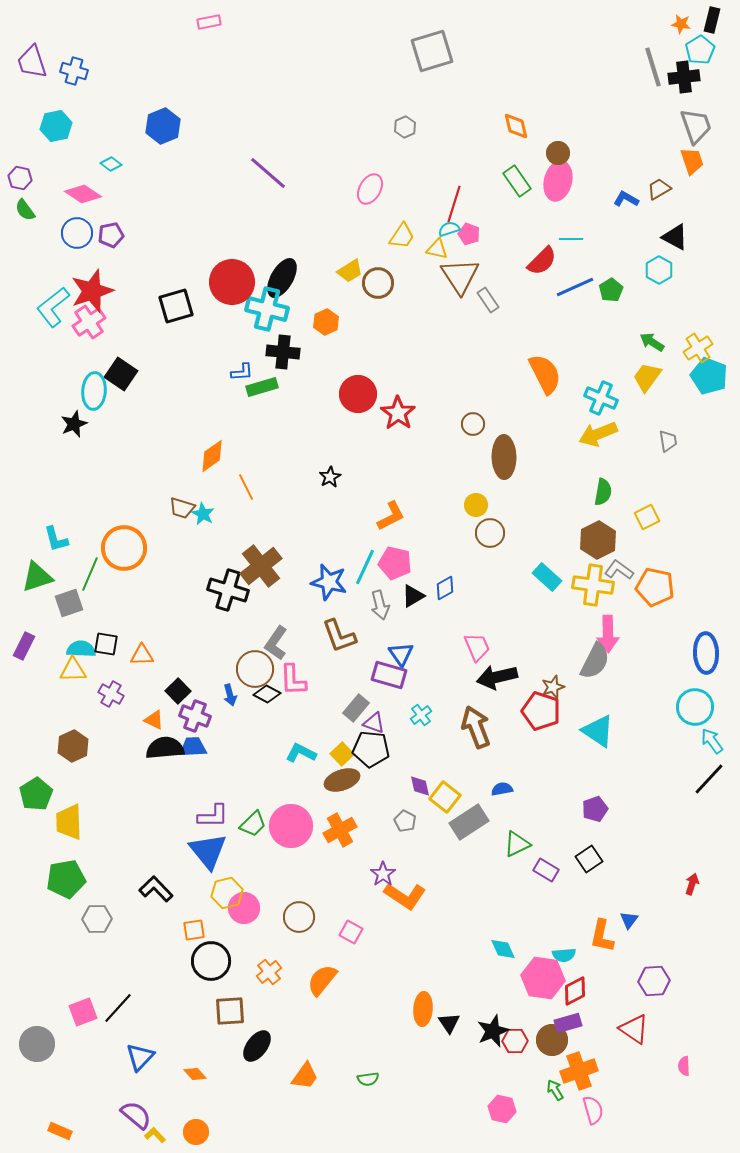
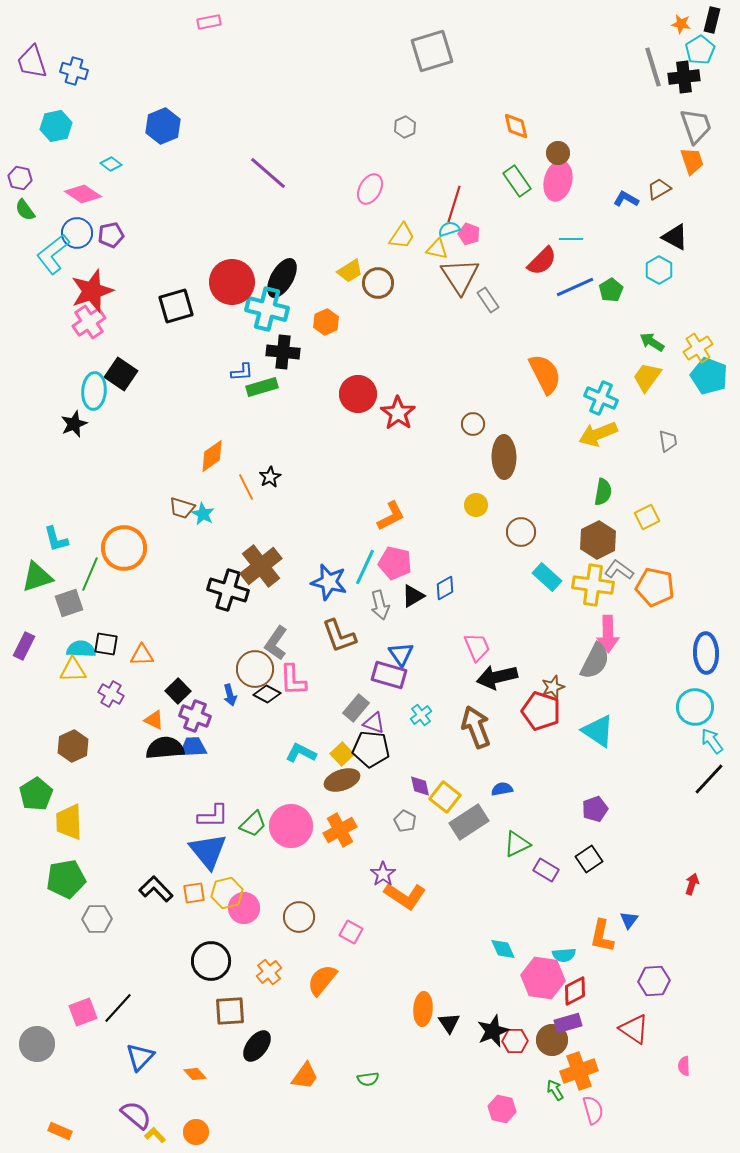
cyan L-shape at (53, 307): moved 53 px up
black star at (330, 477): moved 60 px left
brown circle at (490, 533): moved 31 px right, 1 px up
orange square at (194, 930): moved 37 px up
